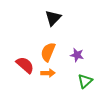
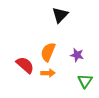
black triangle: moved 7 px right, 3 px up
green triangle: rotated 14 degrees counterclockwise
